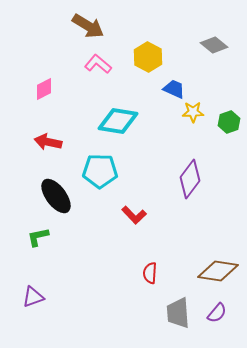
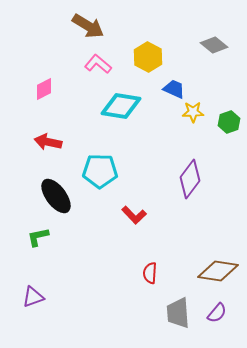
cyan diamond: moved 3 px right, 15 px up
